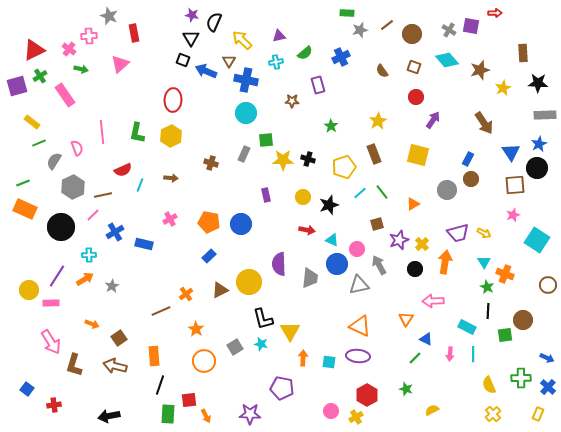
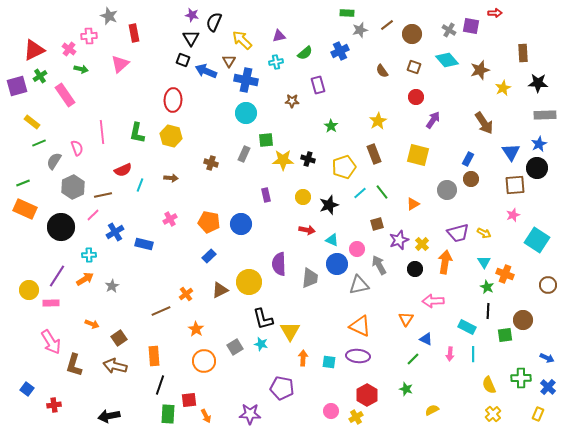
blue cross at (341, 57): moved 1 px left, 6 px up
yellow hexagon at (171, 136): rotated 20 degrees counterclockwise
green line at (415, 358): moved 2 px left, 1 px down
